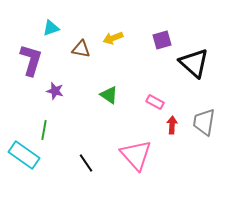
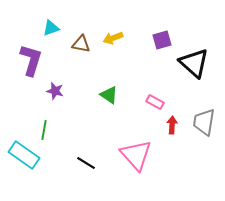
brown triangle: moved 5 px up
black line: rotated 24 degrees counterclockwise
